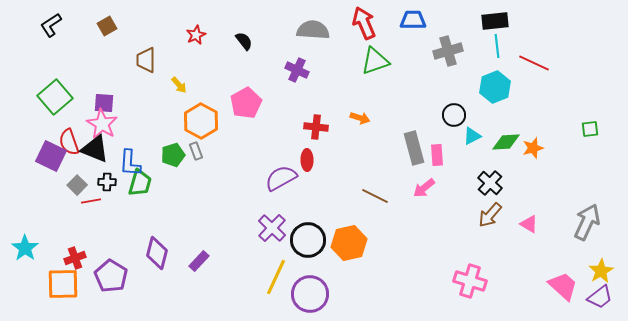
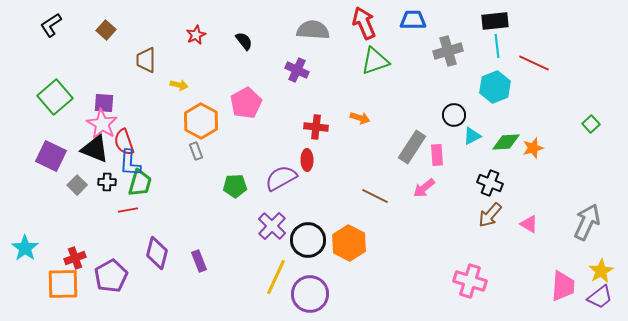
brown square at (107, 26): moved 1 px left, 4 px down; rotated 18 degrees counterclockwise
yellow arrow at (179, 85): rotated 36 degrees counterclockwise
green square at (590, 129): moved 1 px right, 5 px up; rotated 36 degrees counterclockwise
red semicircle at (69, 142): moved 55 px right
gray rectangle at (414, 148): moved 2 px left, 1 px up; rotated 48 degrees clockwise
green pentagon at (173, 155): moved 62 px right, 31 px down; rotated 15 degrees clockwise
black cross at (490, 183): rotated 20 degrees counterclockwise
red line at (91, 201): moved 37 px right, 9 px down
purple cross at (272, 228): moved 2 px up
orange hexagon at (349, 243): rotated 20 degrees counterclockwise
purple rectangle at (199, 261): rotated 65 degrees counterclockwise
purple pentagon at (111, 276): rotated 12 degrees clockwise
pink trapezoid at (563, 286): rotated 52 degrees clockwise
